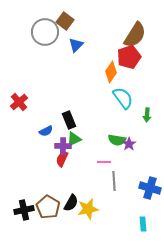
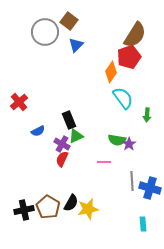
brown square: moved 4 px right
blue semicircle: moved 8 px left
green triangle: moved 2 px right, 3 px up
purple cross: moved 1 px left, 2 px up; rotated 28 degrees clockwise
gray line: moved 18 px right
